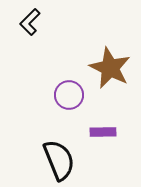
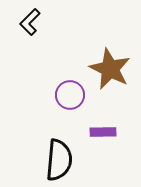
brown star: moved 1 px down
purple circle: moved 1 px right
black semicircle: rotated 27 degrees clockwise
